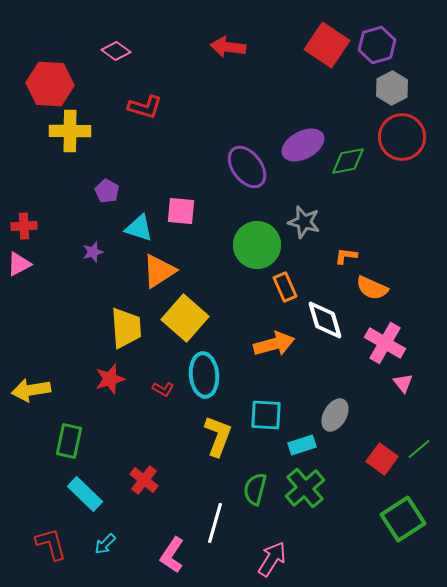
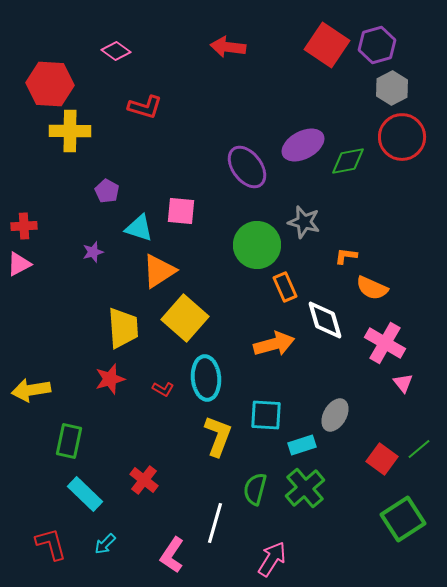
yellow trapezoid at (126, 328): moved 3 px left
cyan ellipse at (204, 375): moved 2 px right, 3 px down
